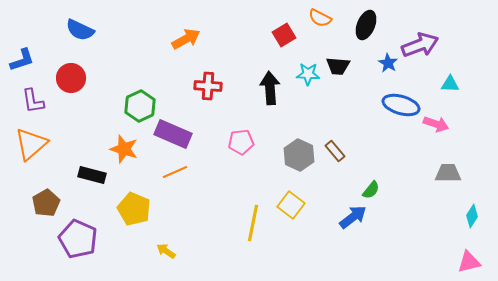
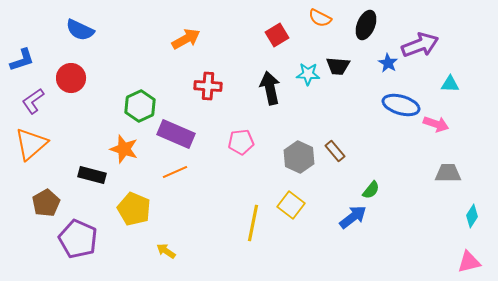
red square: moved 7 px left
black arrow: rotated 8 degrees counterclockwise
purple L-shape: rotated 64 degrees clockwise
purple rectangle: moved 3 px right
gray hexagon: moved 2 px down
